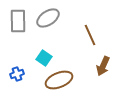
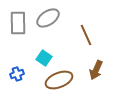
gray rectangle: moved 2 px down
brown line: moved 4 px left
brown arrow: moved 7 px left, 4 px down
